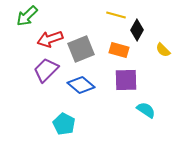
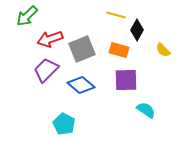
gray square: moved 1 px right
